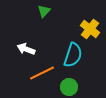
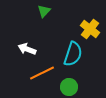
white arrow: moved 1 px right
cyan semicircle: moved 1 px up
